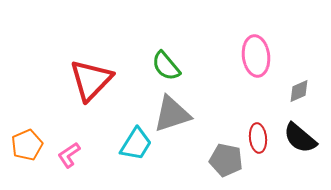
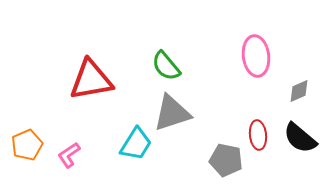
red triangle: rotated 36 degrees clockwise
gray triangle: moved 1 px up
red ellipse: moved 3 px up
